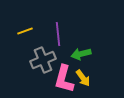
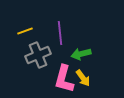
purple line: moved 2 px right, 1 px up
gray cross: moved 5 px left, 5 px up
